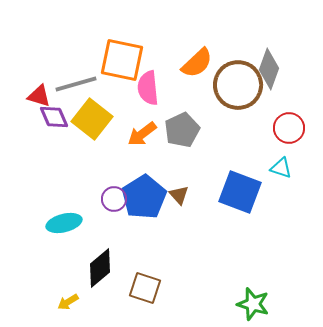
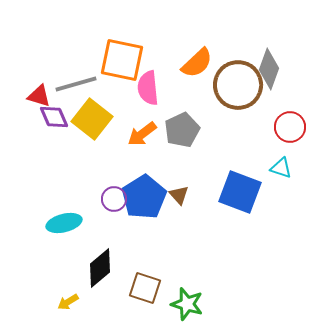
red circle: moved 1 px right, 1 px up
green star: moved 66 px left
